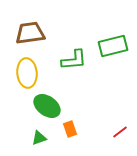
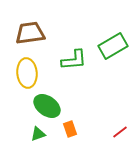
green rectangle: rotated 16 degrees counterclockwise
green triangle: moved 1 px left, 4 px up
